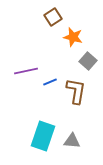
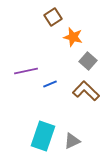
blue line: moved 2 px down
brown L-shape: moved 10 px right; rotated 56 degrees counterclockwise
gray triangle: rotated 30 degrees counterclockwise
